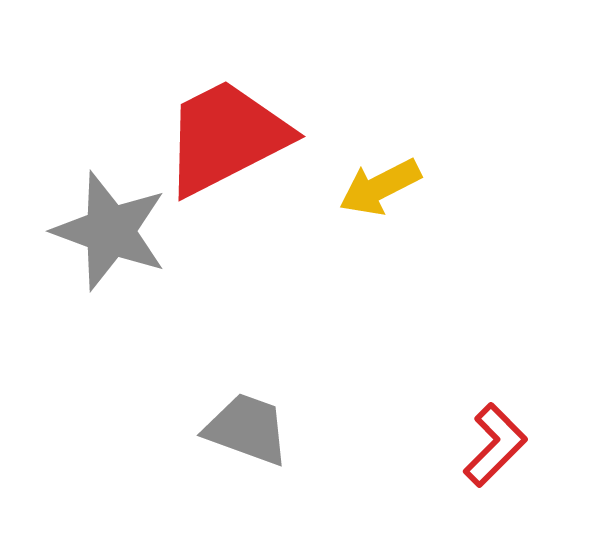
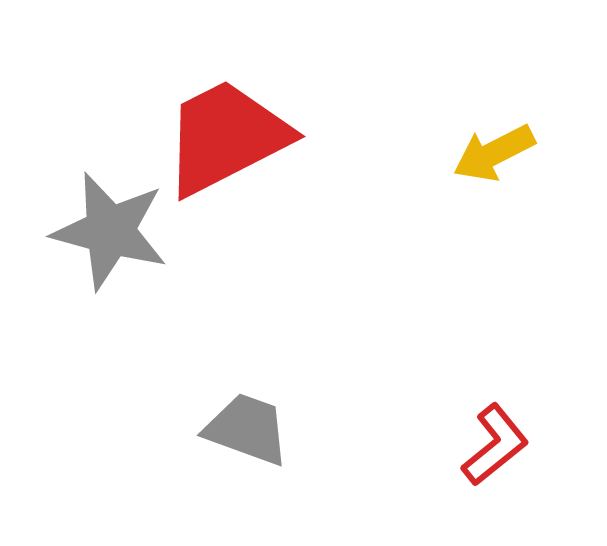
yellow arrow: moved 114 px right, 34 px up
gray star: rotated 5 degrees counterclockwise
red L-shape: rotated 6 degrees clockwise
